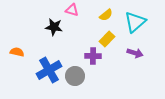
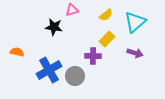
pink triangle: rotated 32 degrees counterclockwise
